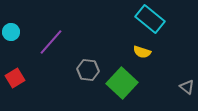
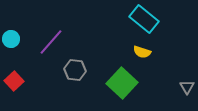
cyan rectangle: moved 6 px left
cyan circle: moved 7 px down
gray hexagon: moved 13 px left
red square: moved 1 px left, 3 px down; rotated 12 degrees counterclockwise
gray triangle: rotated 21 degrees clockwise
